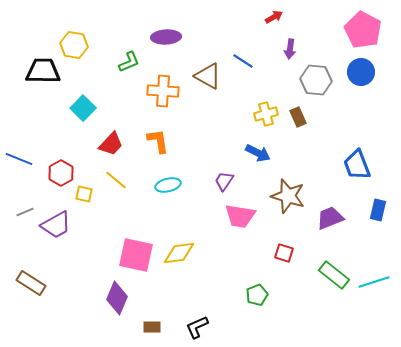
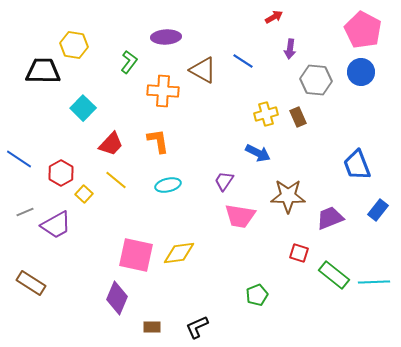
green L-shape at (129, 62): rotated 30 degrees counterclockwise
brown triangle at (208, 76): moved 5 px left, 6 px up
blue line at (19, 159): rotated 12 degrees clockwise
yellow square at (84, 194): rotated 30 degrees clockwise
brown star at (288, 196): rotated 16 degrees counterclockwise
blue rectangle at (378, 210): rotated 25 degrees clockwise
red square at (284, 253): moved 15 px right
cyan line at (374, 282): rotated 16 degrees clockwise
